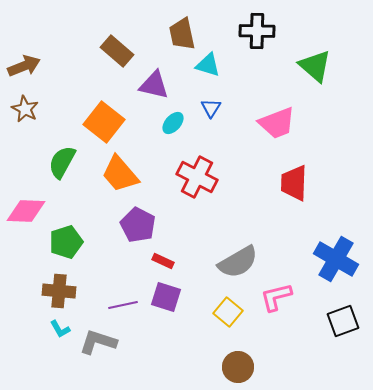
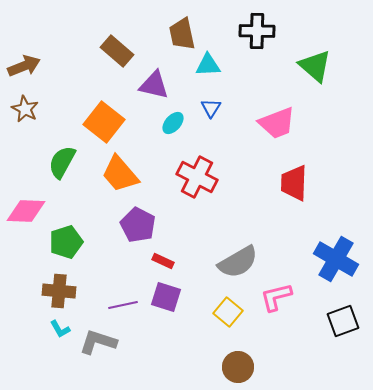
cyan triangle: rotated 20 degrees counterclockwise
